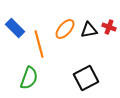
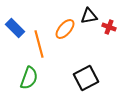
black triangle: moved 14 px up
